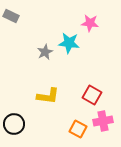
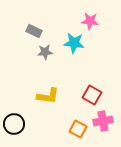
gray rectangle: moved 23 px right, 15 px down
pink star: moved 2 px up
cyan star: moved 5 px right
gray star: rotated 21 degrees clockwise
